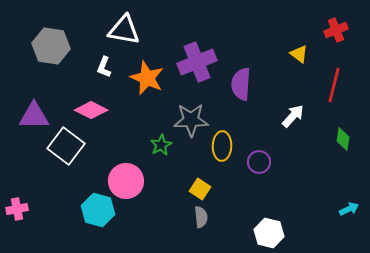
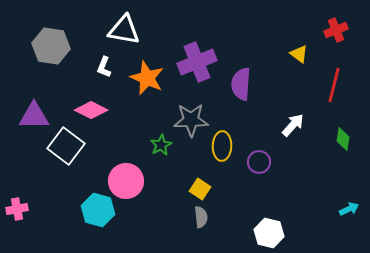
white arrow: moved 9 px down
